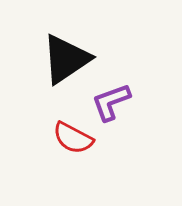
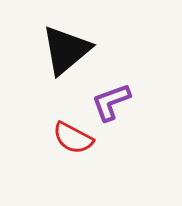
black triangle: moved 9 px up; rotated 6 degrees counterclockwise
